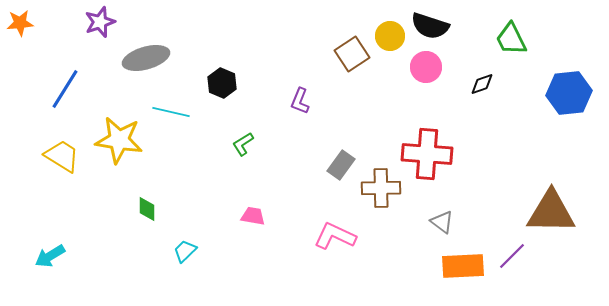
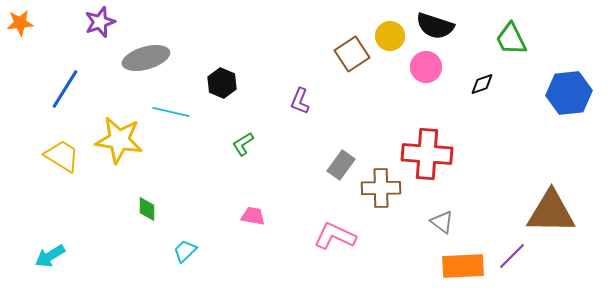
black semicircle: moved 5 px right
